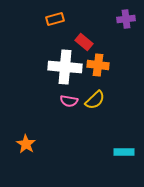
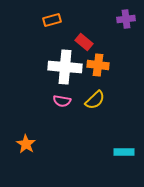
orange rectangle: moved 3 px left, 1 px down
pink semicircle: moved 7 px left
